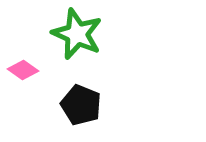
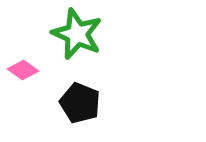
black pentagon: moved 1 px left, 2 px up
